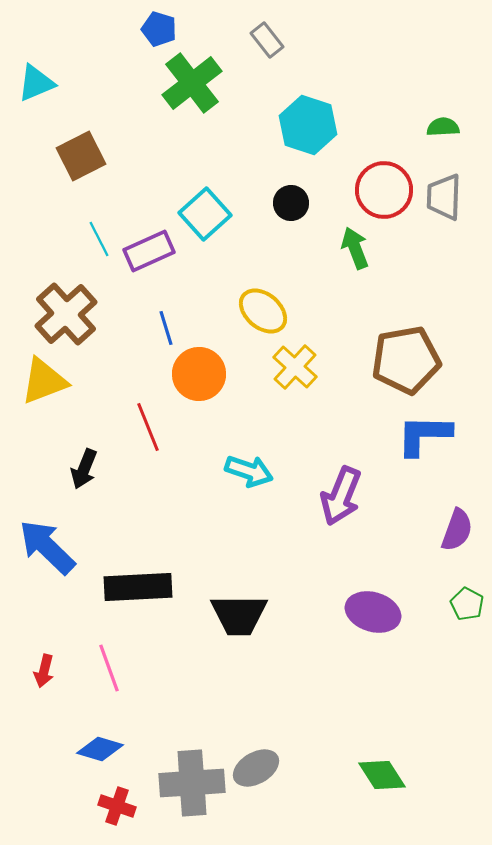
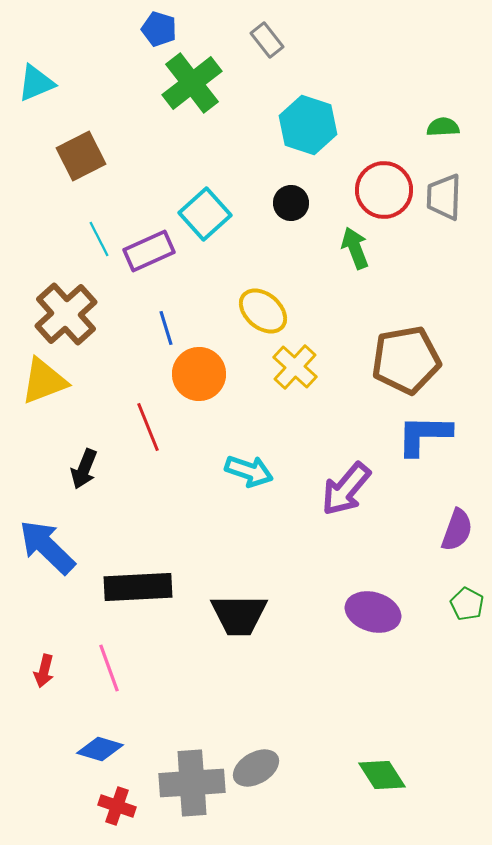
purple arrow: moved 5 px right, 7 px up; rotated 18 degrees clockwise
